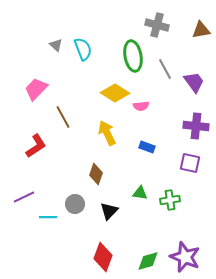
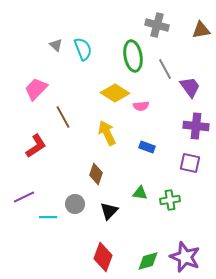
purple trapezoid: moved 4 px left, 5 px down
